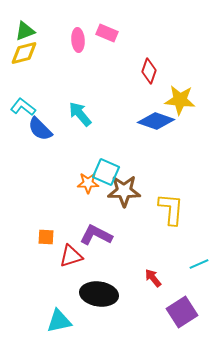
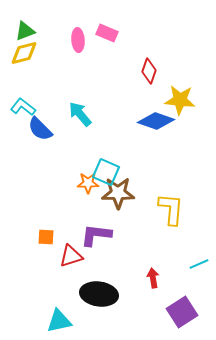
brown star: moved 6 px left, 2 px down
purple L-shape: rotated 20 degrees counterclockwise
red arrow: rotated 30 degrees clockwise
